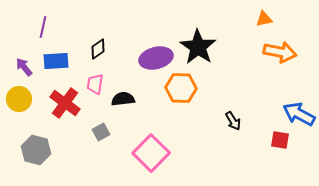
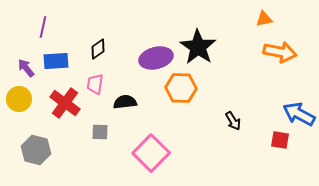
purple arrow: moved 2 px right, 1 px down
black semicircle: moved 2 px right, 3 px down
gray square: moved 1 px left; rotated 30 degrees clockwise
